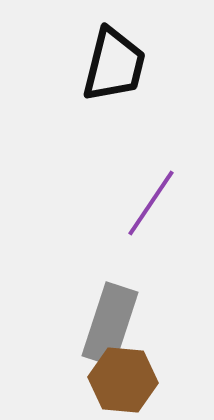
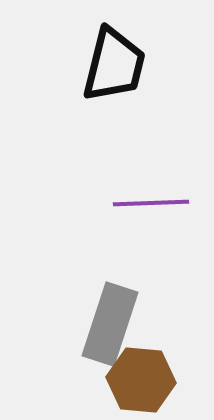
purple line: rotated 54 degrees clockwise
brown hexagon: moved 18 px right
